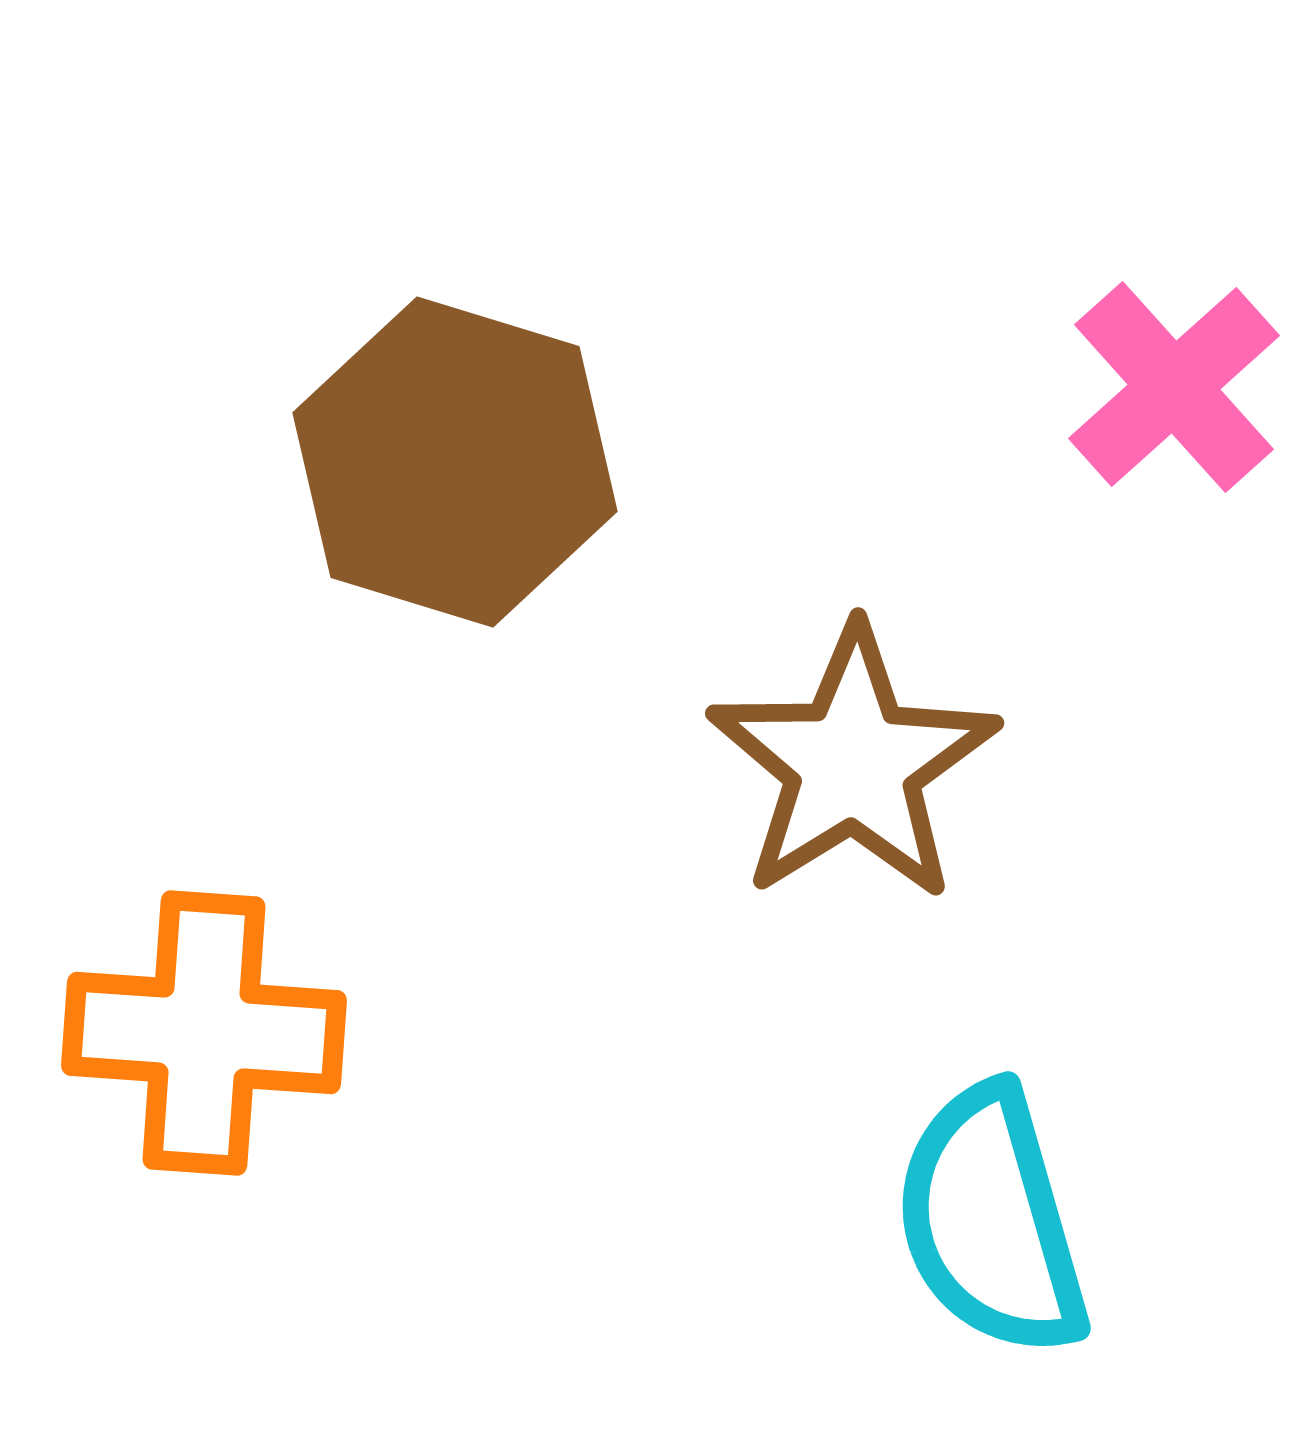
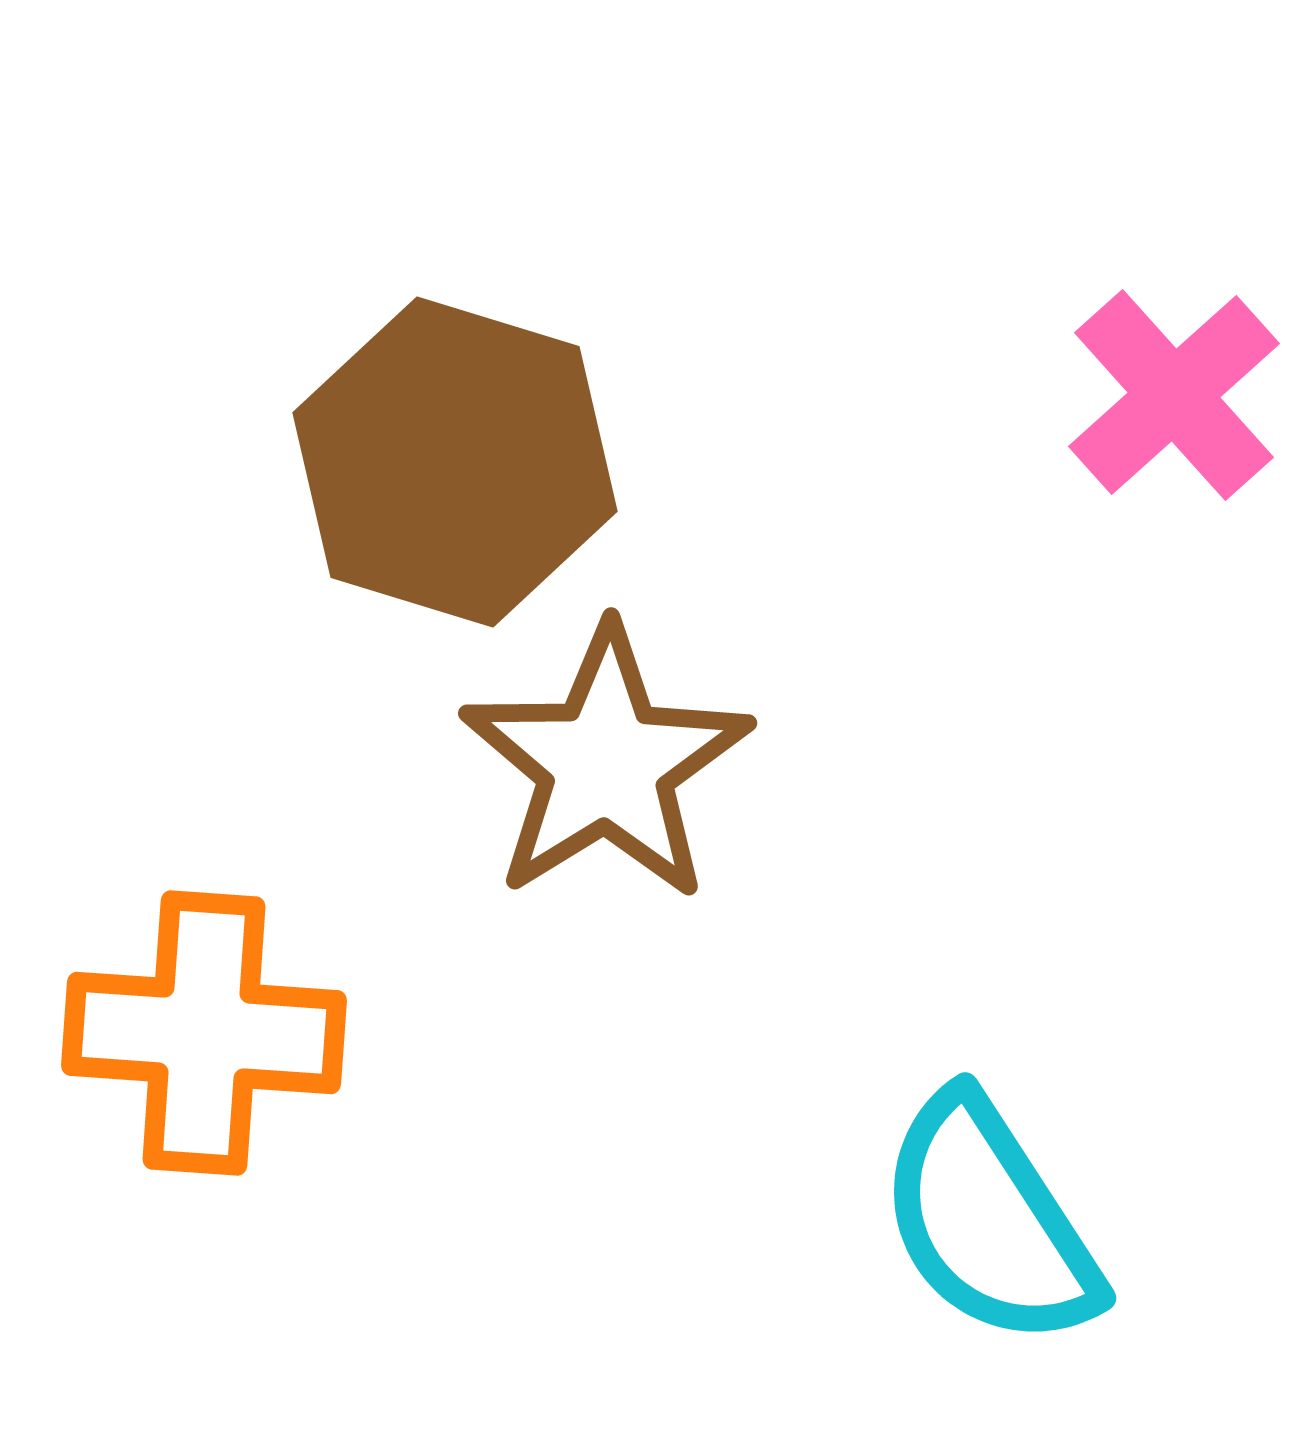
pink cross: moved 8 px down
brown star: moved 247 px left
cyan semicircle: moved 2 px left; rotated 17 degrees counterclockwise
